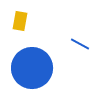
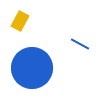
yellow rectangle: rotated 18 degrees clockwise
